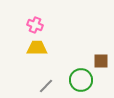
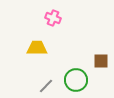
pink cross: moved 18 px right, 7 px up
green circle: moved 5 px left
